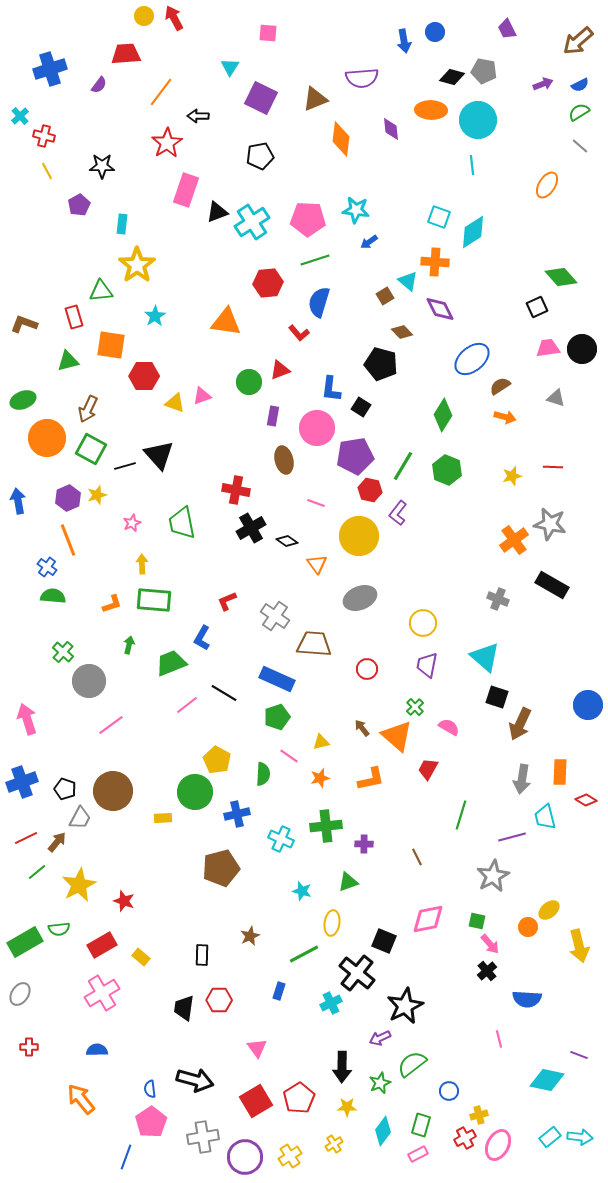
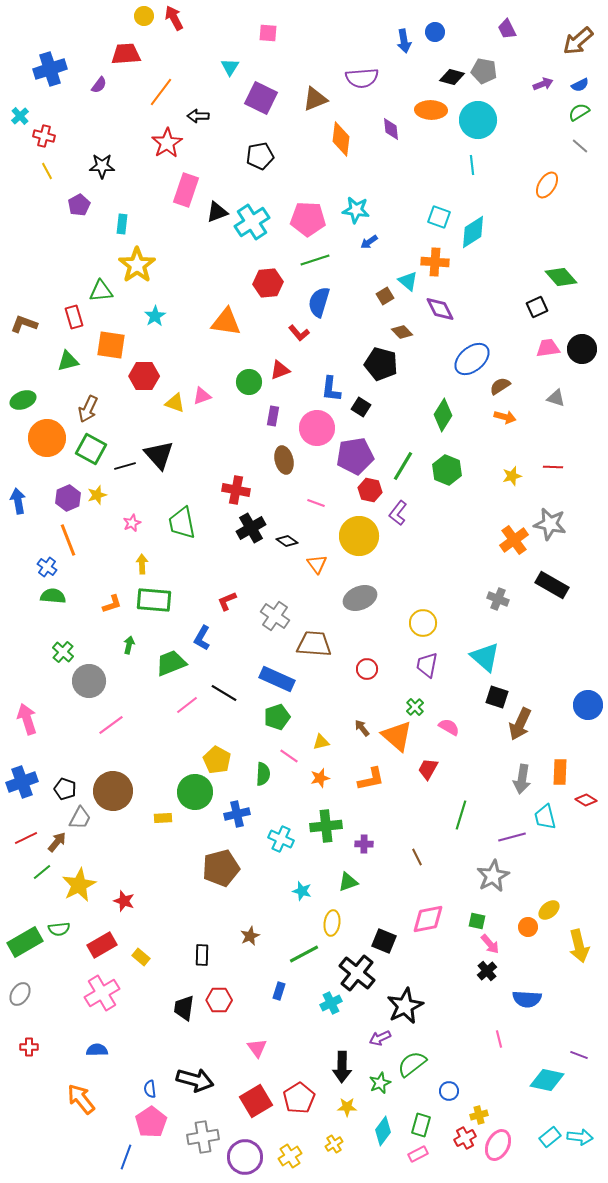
green line at (37, 872): moved 5 px right
